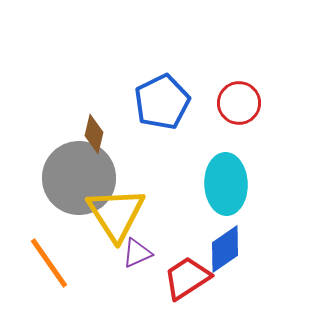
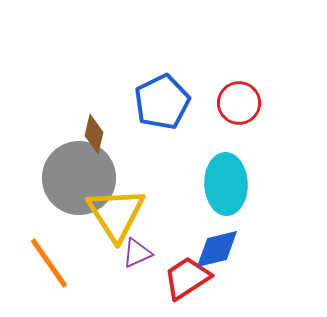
blue diamond: moved 8 px left; rotated 21 degrees clockwise
